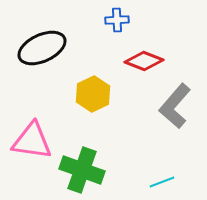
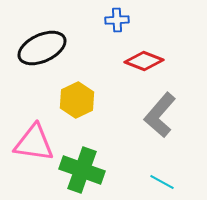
yellow hexagon: moved 16 px left, 6 px down
gray L-shape: moved 15 px left, 9 px down
pink triangle: moved 2 px right, 2 px down
cyan line: rotated 50 degrees clockwise
